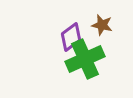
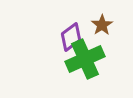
brown star: rotated 25 degrees clockwise
